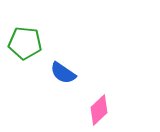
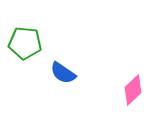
pink diamond: moved 34 px right, 20 px up
